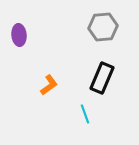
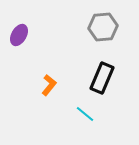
purple ellipse: rotated 35 degrees clockwise
orange L-shape: rotated 15 degrees counterclockwise
cyan line: rotated 30 degrees counterclockwise
